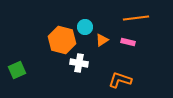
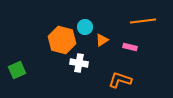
orange line: moved 7 px right, 3 px down
pink rectangle: moved 2 px right, 5 px down
